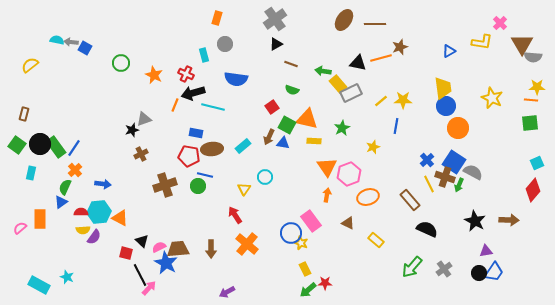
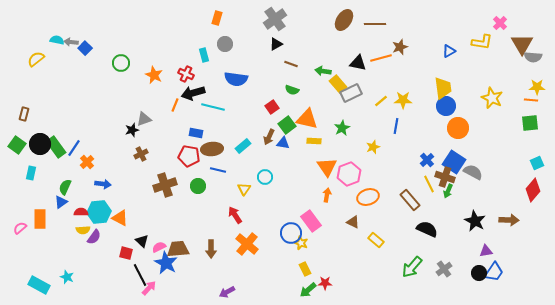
blue square at (85, 48): rotated 16 degrees clockwise
yellow semicircle at (30, 65): moved 6 px right, 6 px up
green square at (287, 125): rotated 24 degrees clockwise
orange cross at (75, 170): moved 12 px right, 8 px up
blue line at (205, 175): moved 13 px right, 5 px up
green arrow at (459, 185): moved 11 px left, 6 px down
brown triangle at (348, 223): moved 5 px right, 1 px up
